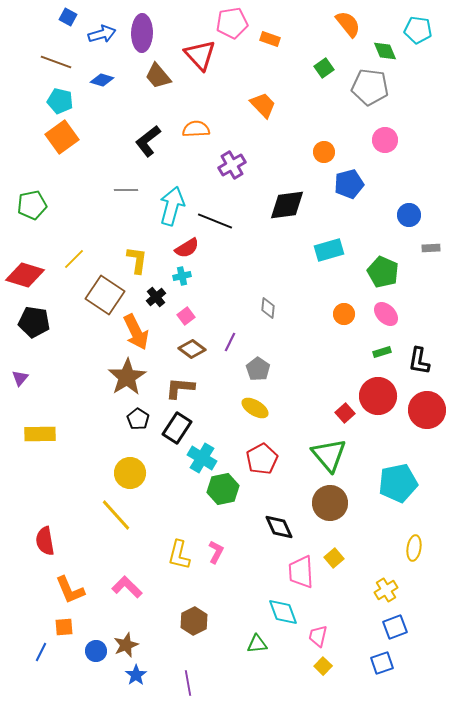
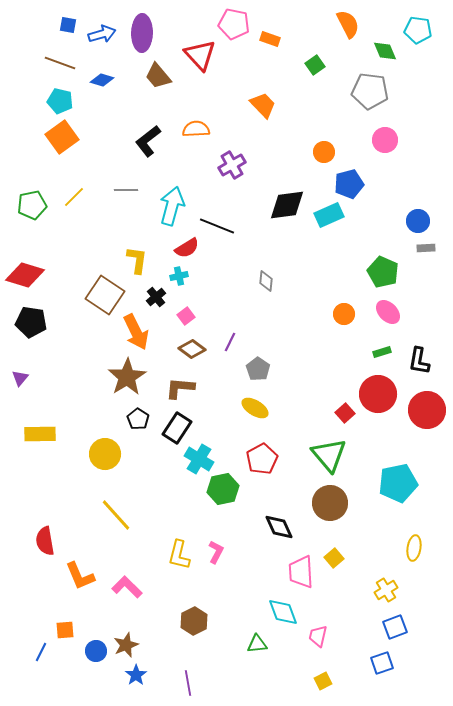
blue square at (68, 17): moved 8 px down; rotated 18 degrees counterclockwise
pink pentagon at (232, 23): moved 2 px right, 1 px down; rotated 20 degrees clockwise
orange semicircle at (348, 24): rotated 12 degrees clockwise
brown line at (56, 62): moved 4 px right, 1 px down
green square at (324, 68): moved 9 px left, 3 px up
gray pentagon at (370, 87): moved 4 px down
blue circle at (409, 215): moved 9 px right, 6 px down
black line at (215, 221): moved 2 px right, 5 px down
gray rectangle at (431, 248): moved 5 px left
cyan rectangle at (329, 250): moved 35 px up; rotated 8 degrees counterclockwise
yellow line at (74, 259): moved 62 px up
cyan cross at (182, 276): moved 3 px left
gray diamond at (268, 308): moved 2 px left, 27 px up
pink ellipse at (386, 314): moved 2 px right, 2 px up
black pentagon at (34, 322): moved 3 px left
red circle at (378, 396): moved 2 px up
cyan cross at (202, 458): moved 3 px left, 1 px down
yellow circle at (130, 473): moved 25 px left, 19 px up
orange L-shape at (70, 590): moved 10 px right, 14 px up
orange square at (64, 627): moved 1 px right, 3 px down
yellow square at (323, 666): moved 15 px down; rotated 18 degrees clockwise
